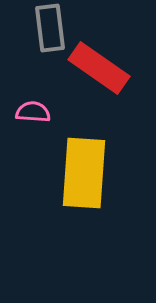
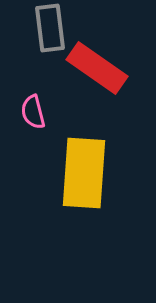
red rectangle: moved 2 px left
pink semicircle: rotated 108 degrees counterclockwise
